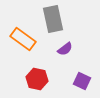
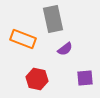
orange rectangle: rotated 15 degrees counterclockwise
purple square: moved 3 px right, 3 px up; rotated 30 degrees counterclockwise
